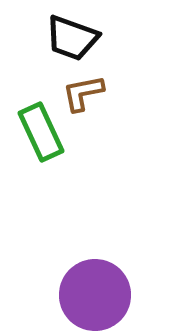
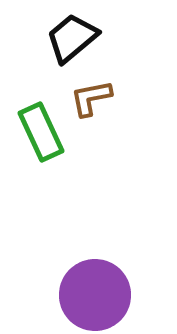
black trapezoid: rotated 120 degrees clockwise
brown L-shape: moved 8 px right, 5 px down
